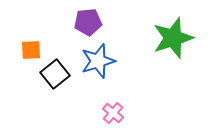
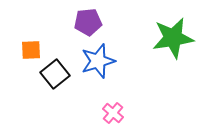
green star: rotated 9 degrees clockwise
